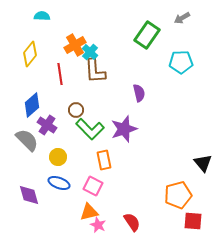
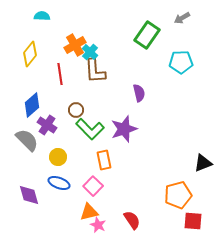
black triangle: rotated 48 degrees clockwise
pink square: rotated 18 degrees clockwise
red semicircle: moved 2 px up
